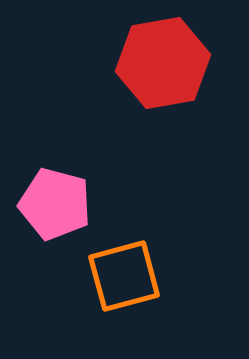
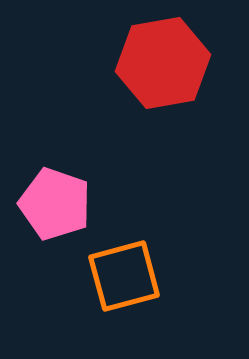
pink pentagon: rotated 4 degrees clockwise
